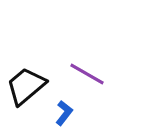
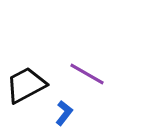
black trapezoid: moved 1 px up; rotated 12 degrees clockwise
